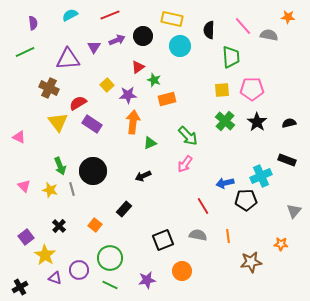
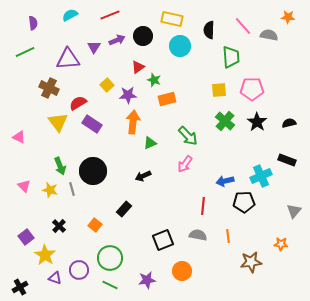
yellow square at (222, 90): moved 3 px left
blue arrow at (225, 183): moved 2 px up
black pentagon at (246, 200): moved 2 px left, 2 px down
red line at (203, 206): rotated 36 degrees clockwise
